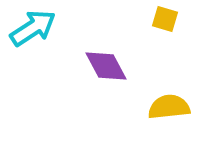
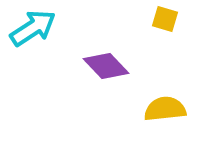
purple diamond: rotated 15 degrees counterclockwise
yellow semicircle: moved 4 px left, 2 px down
